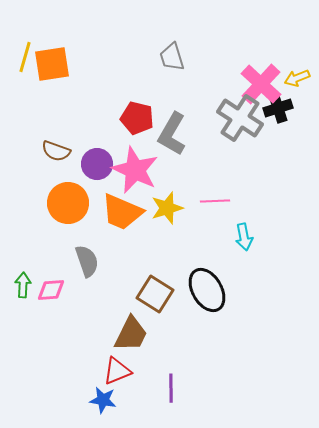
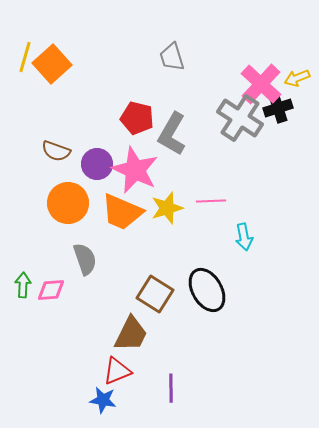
orange square: rotated 33 degrees counterclockwise
pink line: moved 4 px left
gray semicircle: moved 2 px left, 2 px up
